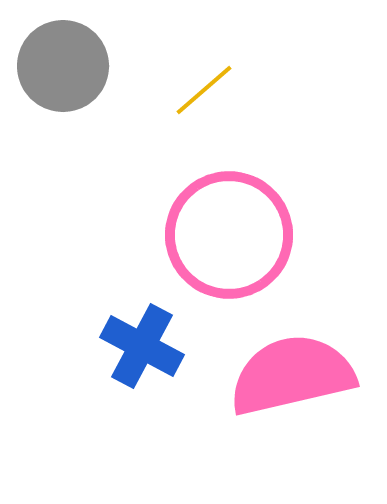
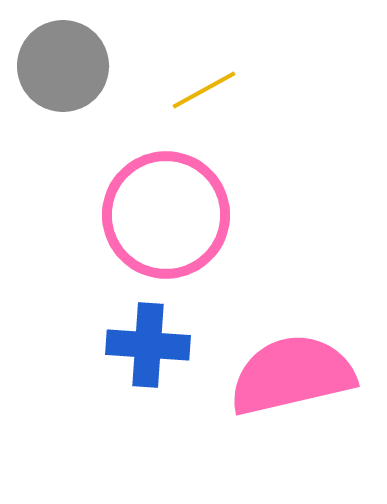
yellow line: rotated 12 degrees clockwise
pink circle: moved 63 px left, 20 px up
blue cross: moved 6 px right, 1 px up; rotated 24 degrees counterclockwise
